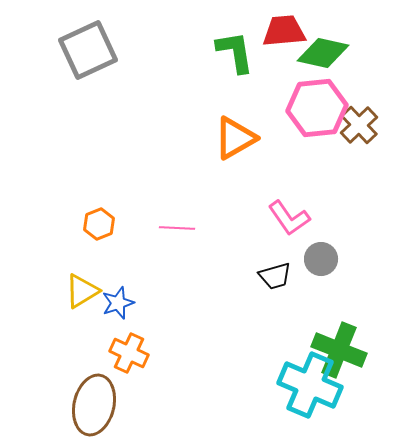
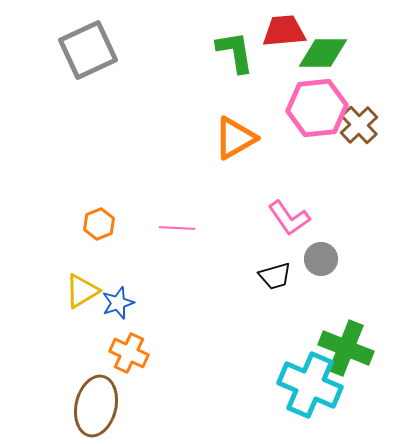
green diamond: rotated 12 degrees counterclockwise
green cross: moved 7 px right, 2 px up
brown ellipse: moved 2 px right, 1 px down
